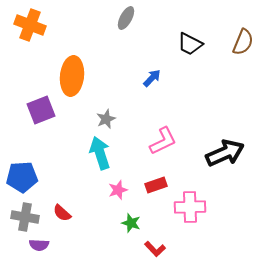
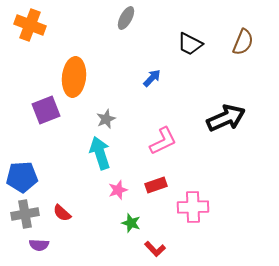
orange ellipse: moved 2 px right, 1 px down
purple square: moved 5 px right
black arrow: moved 1 px right, 35 px up
pink cross: moved 3 px right
gray cross: moved 3 px up; rotated 20 degrees counterclockwise
